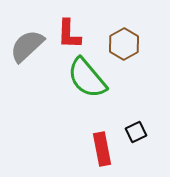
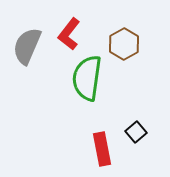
red L-shape: rotated 36 degrees clockwise
gray semicircle: rotated 24 degrees counterclockwise
green semicircle: rotated 48 degrees clockwise
black square: rotated 15 degrees counterclockwise
